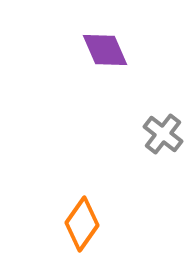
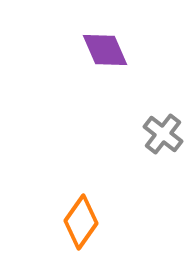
orange diamond: moved 1 px left, 2 px up
